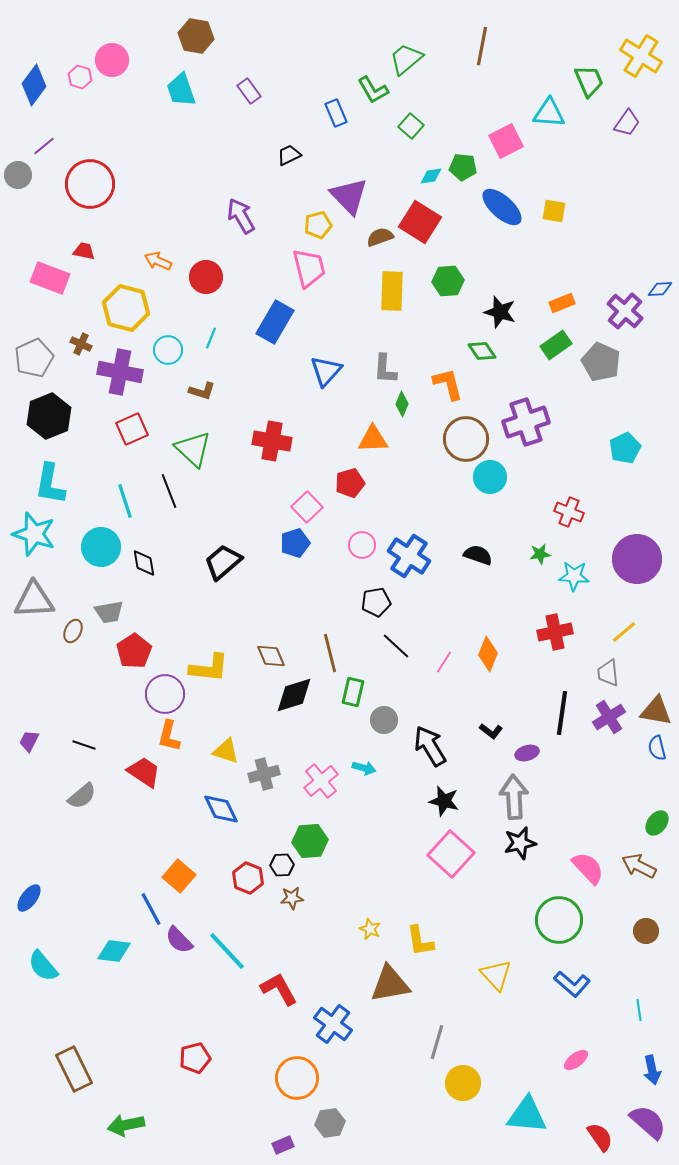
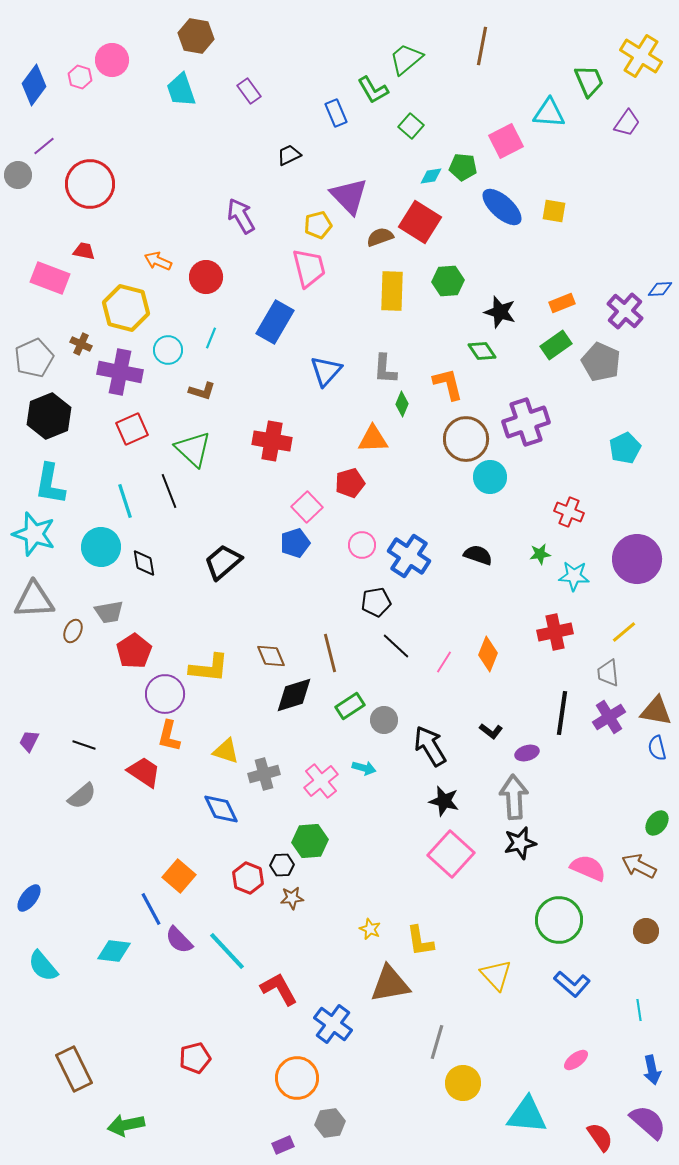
green rectangle at (353, 692): moved 3 px left, 14 px down; rotated 44 degrees clockwise
pink semicircle at (588, 868): rotated 24 degrees counterclockwise
